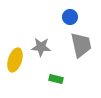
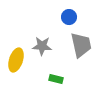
blue circle: moved 1 px left
gray star: moved 1 px right, 1 px up
yellow ellipse: moved 1 px right
